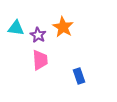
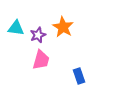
purple star: rotated 21 degrees clockwise
pink trapezoid: moved 1 px right; rotated 20 degrees clockwise
